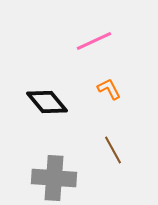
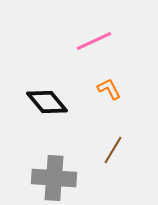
brown line: rotated 60 degrees clockwise
